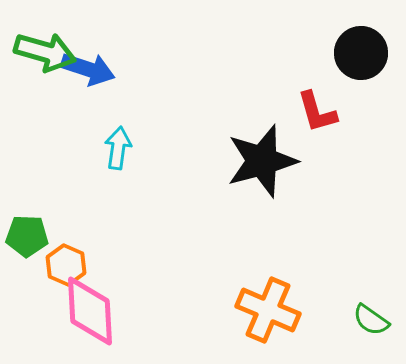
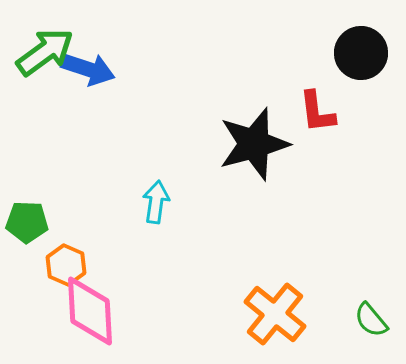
green arrow: rotated 52 degrees counterclockwise
red L-shape: rotated 9 degrees clockwise
cyan arrow: moved 38 px right, 54 px down
black star: moved 8 px left, 17 px up
green pentagon: moved 14 px up
orange cross: moved 7 px right, 4 px down; rotated 16 degrees clockwise
green semicircle: rotated 15 degrees clockwise
